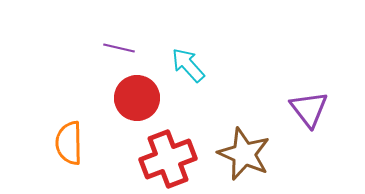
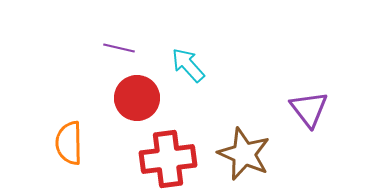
red cross: rotated 14 degrees clockwise
